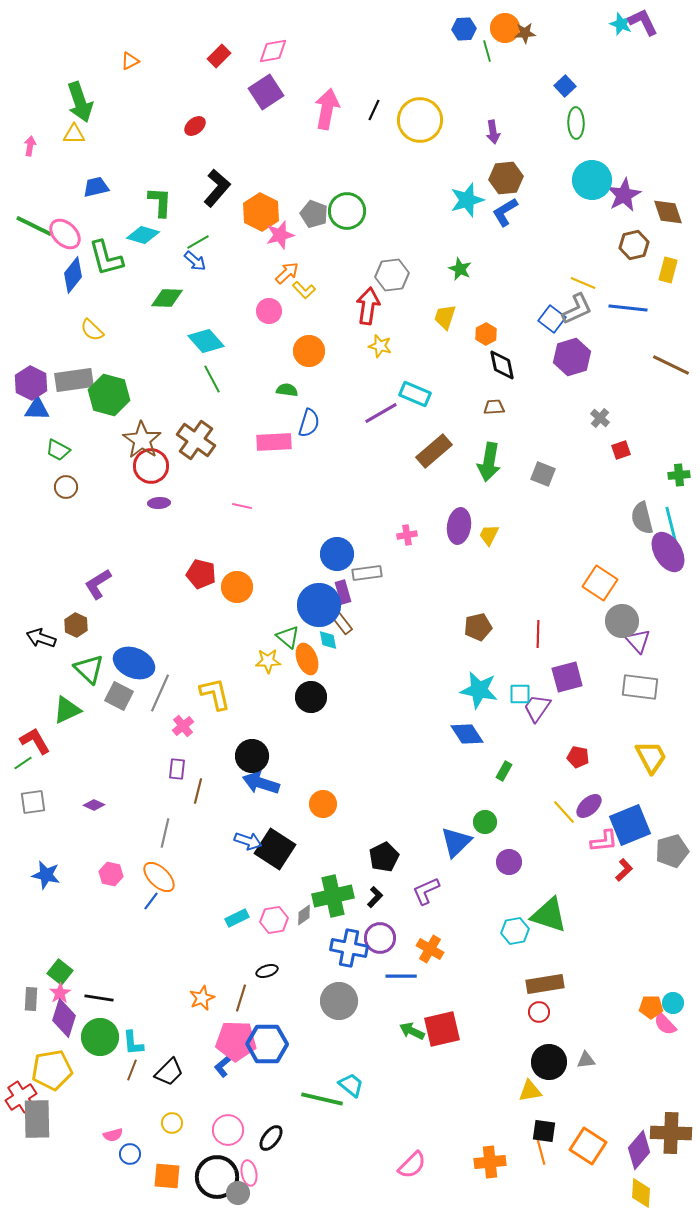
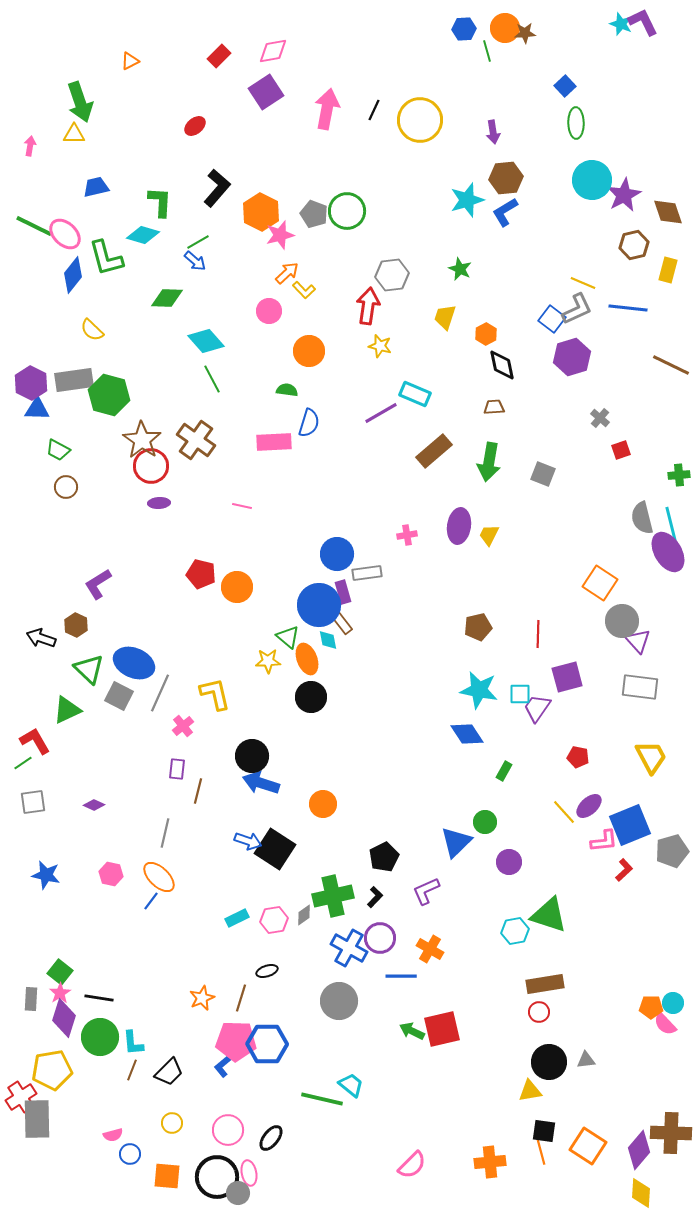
blue cross at (349, 948): rotated 18 degrees clockwise
